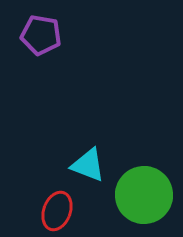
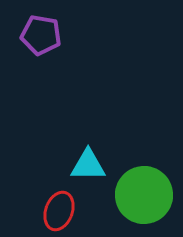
cyan triangle: rotated 21 degrees counterclockwise
red ellipse: moved 2 px right
